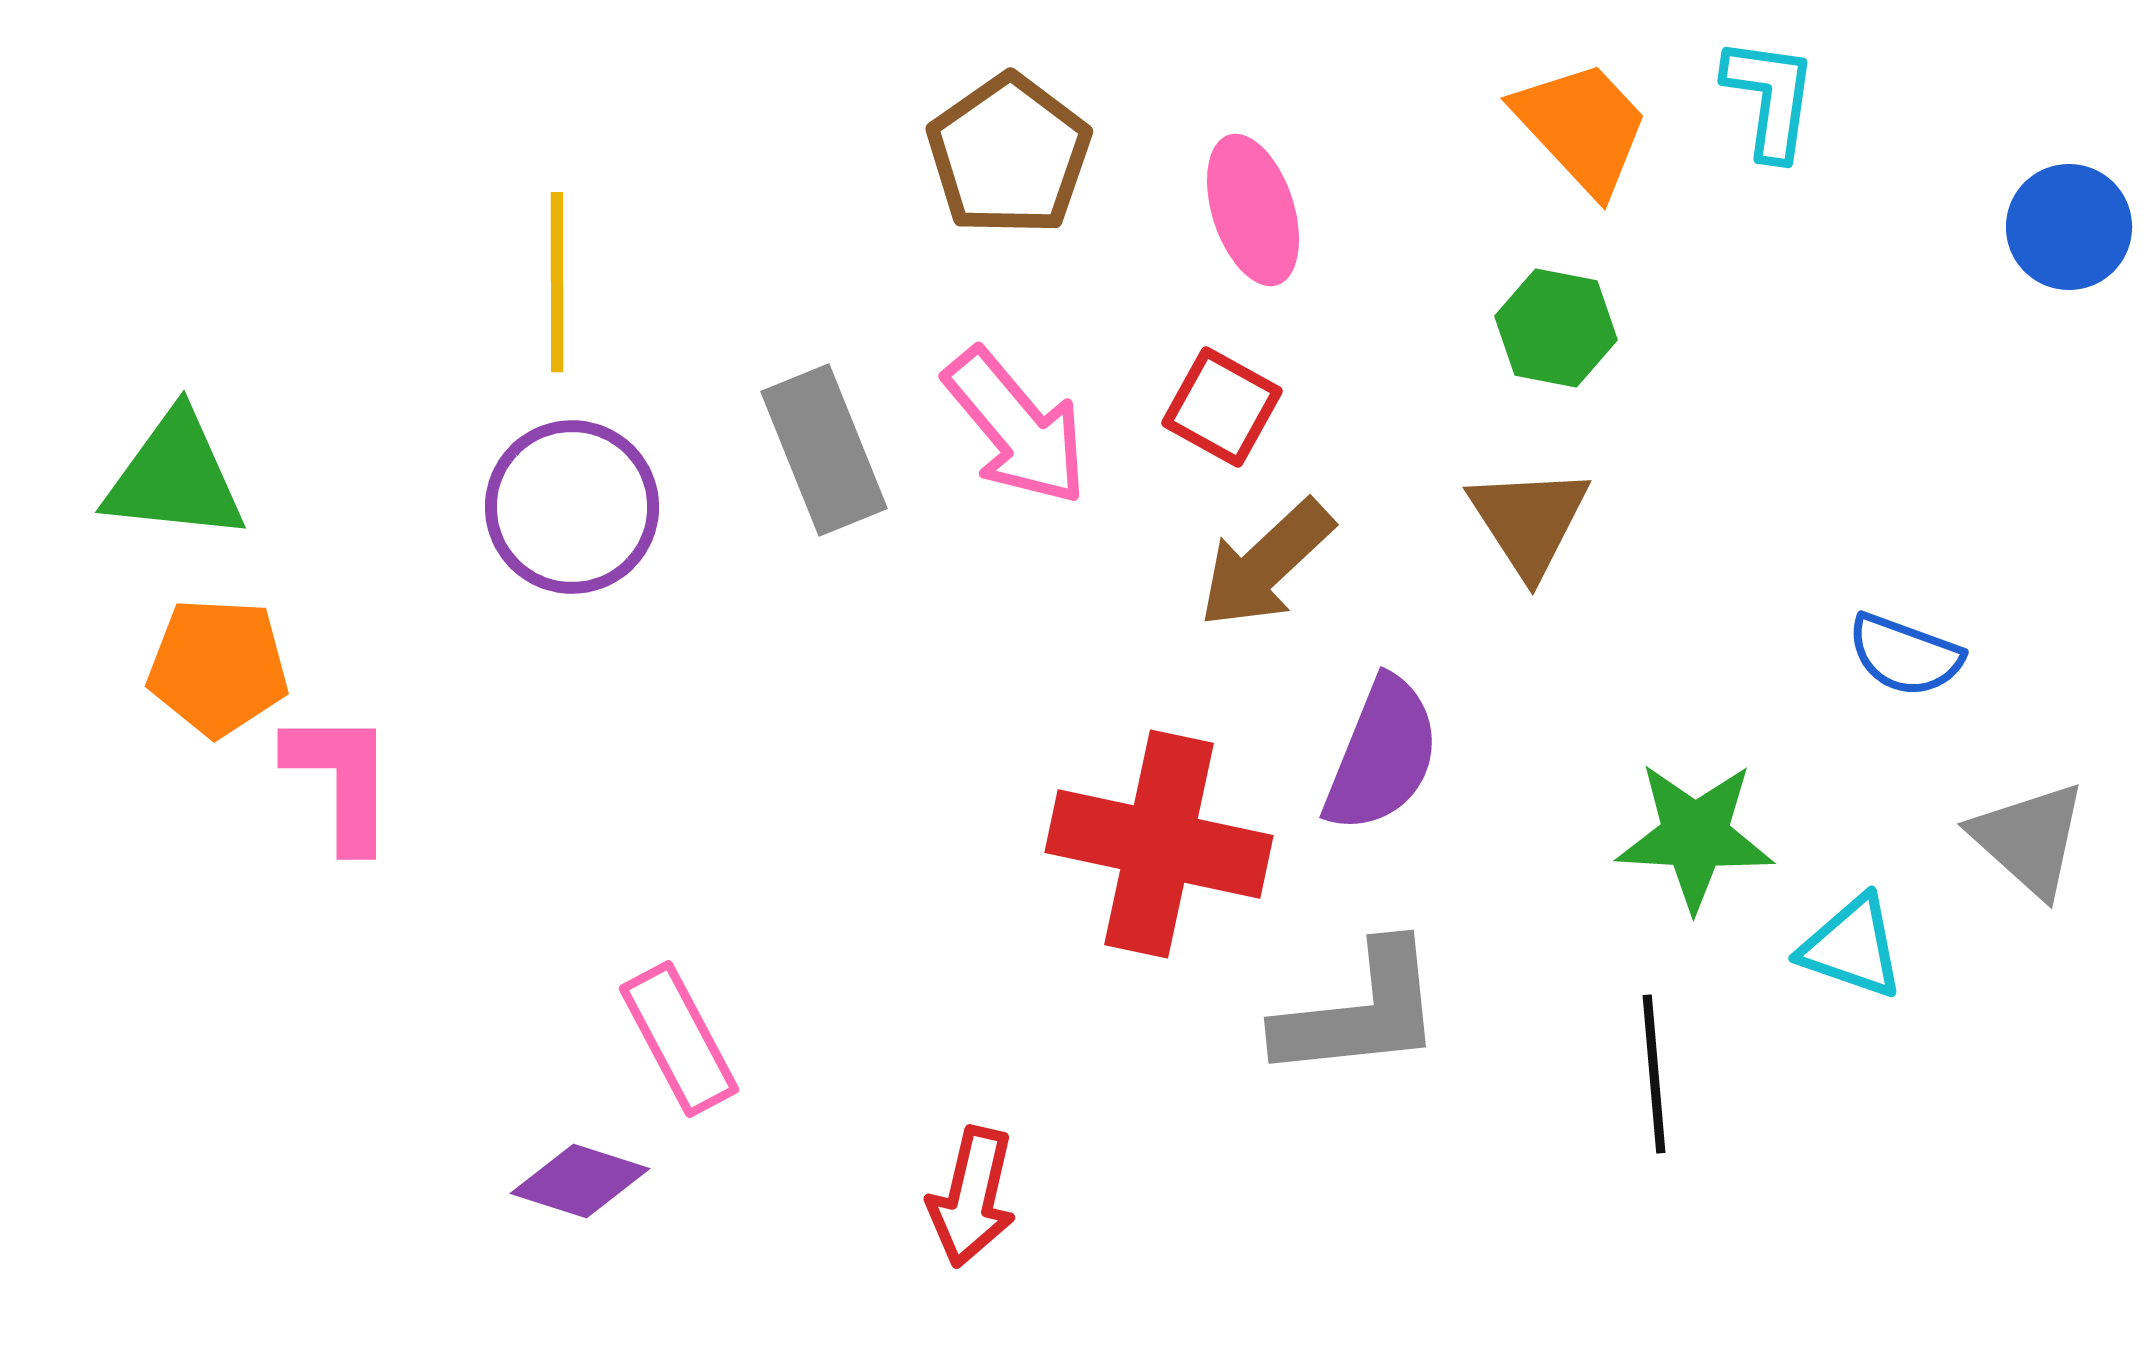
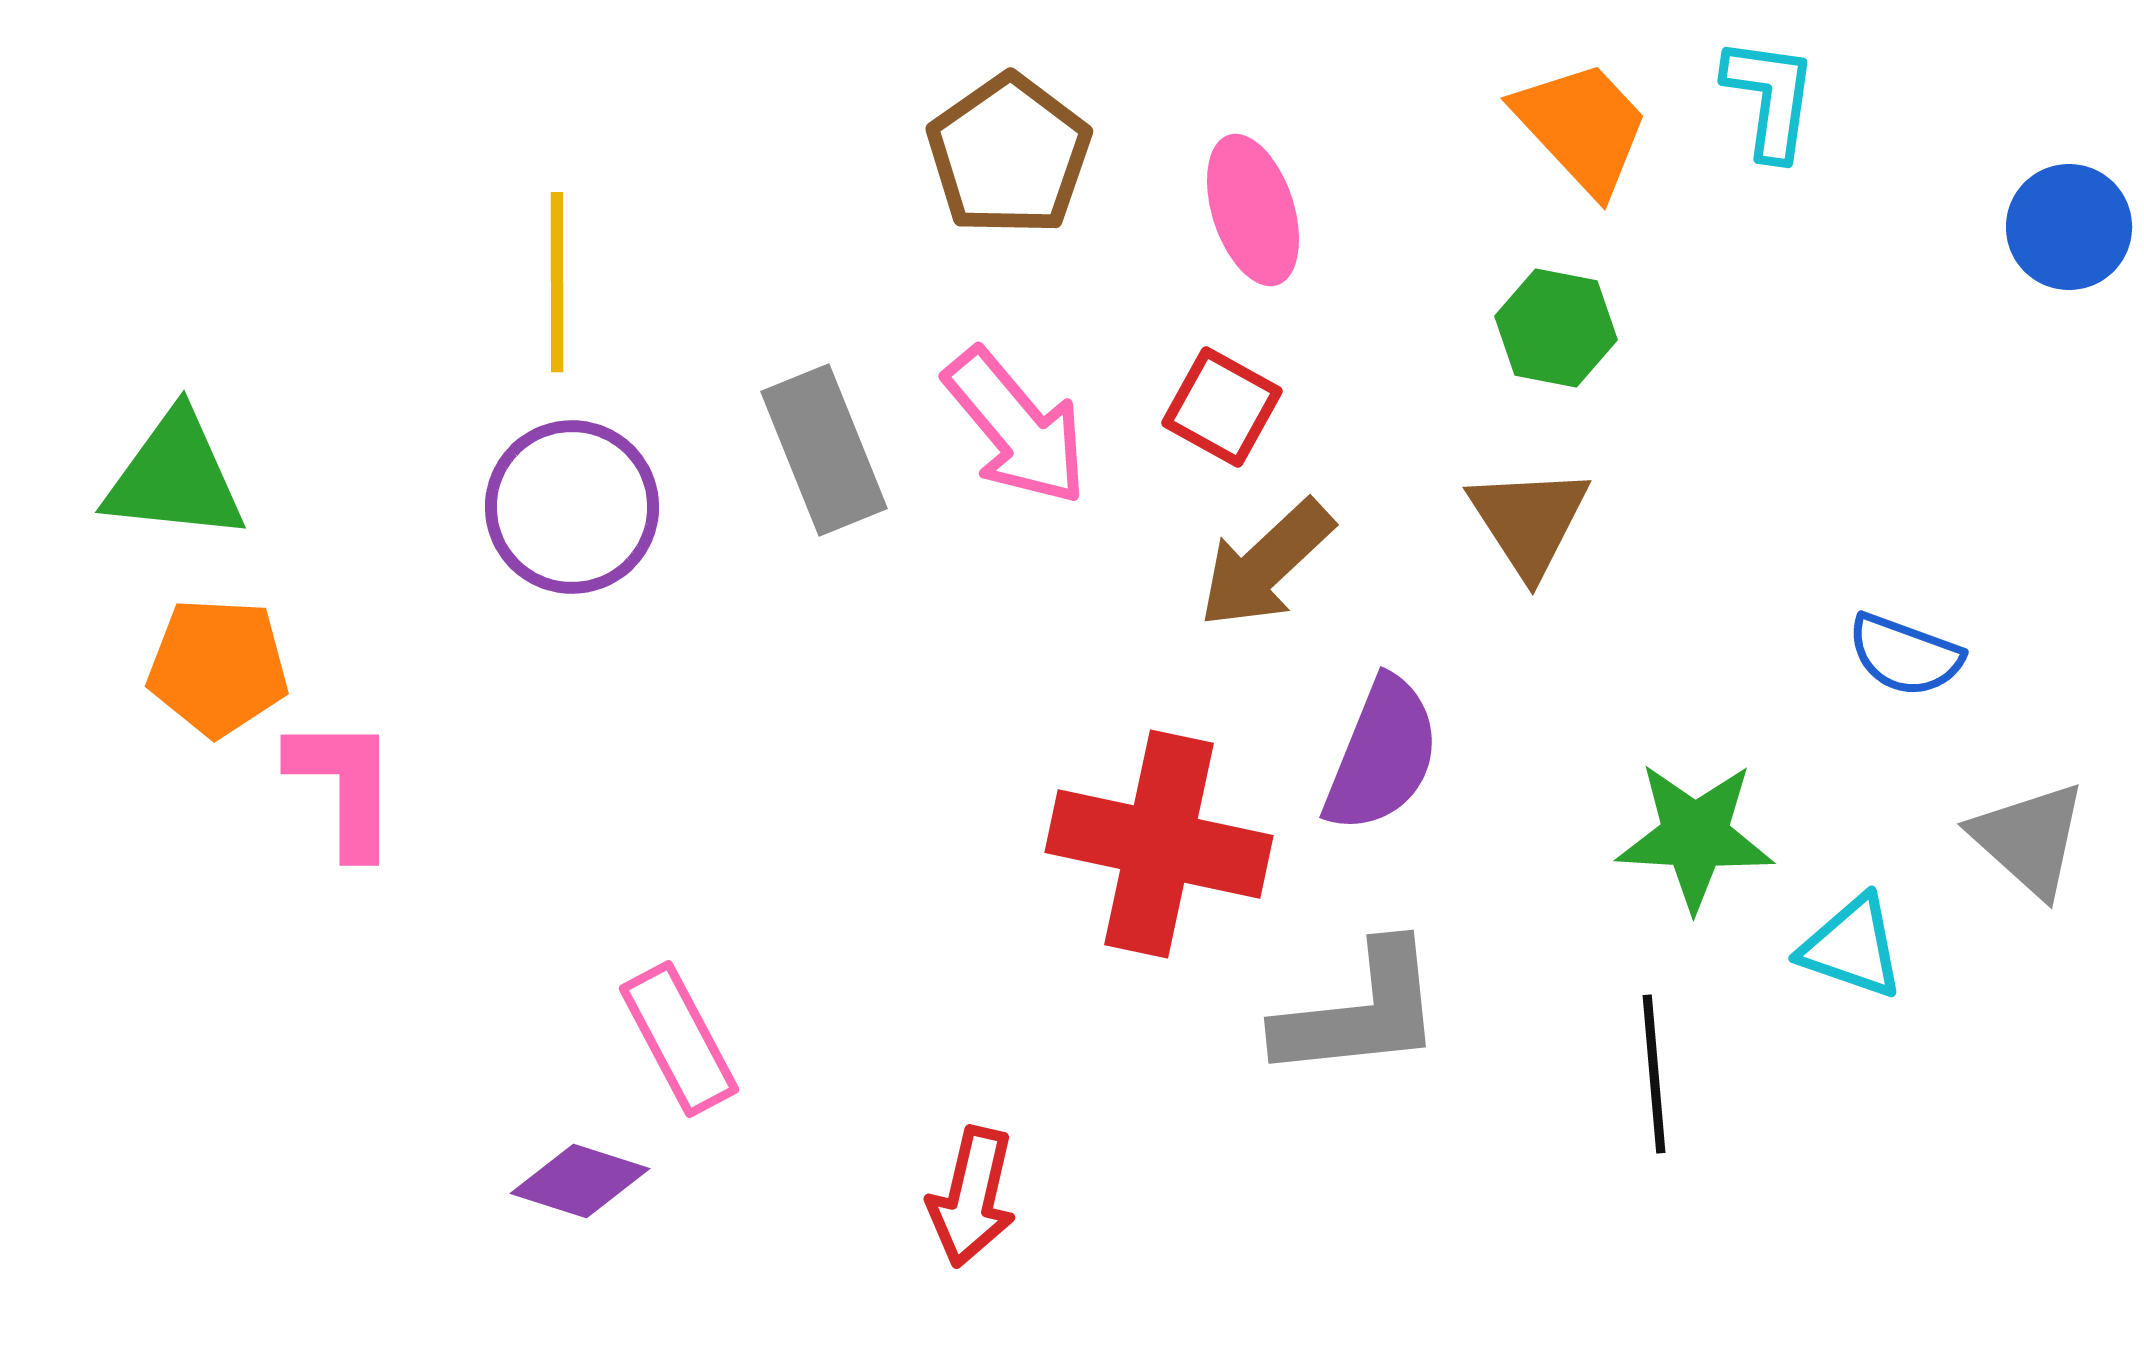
pink L-shape: moved 3 px right, 6 px down
